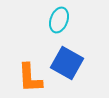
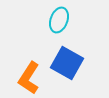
orange L-shape: moved 1 px left; rotated 36 degrees clockwise
